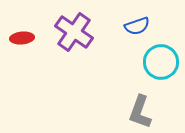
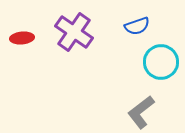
gray L-shape: moved 1 px right; rotated 32 degrees clockwise
